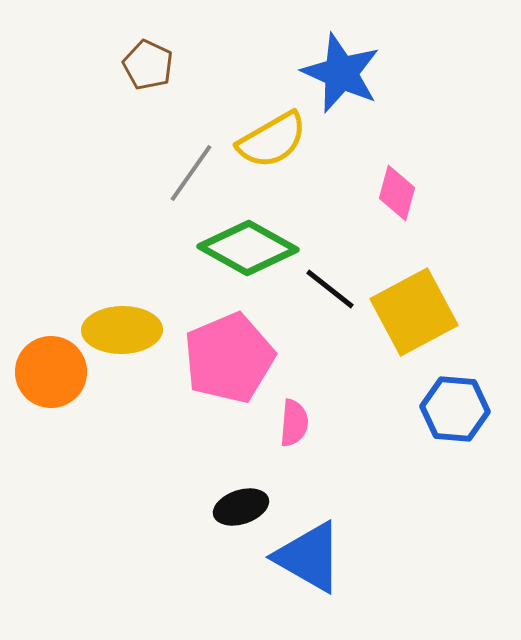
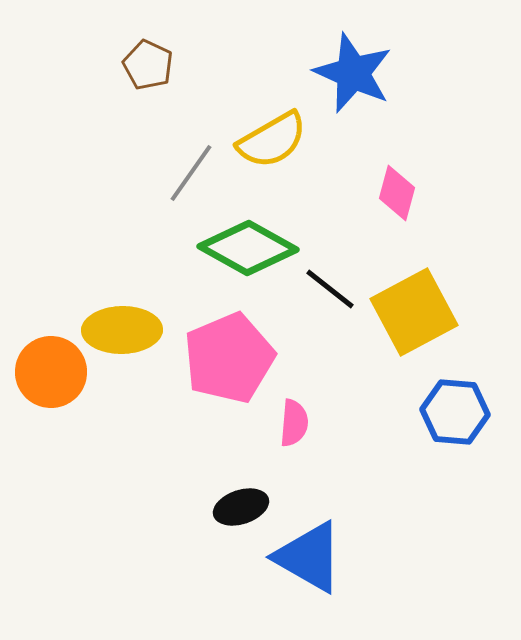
blue star: moved 12 px right
blue hexagon: moved 3 px down
